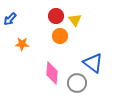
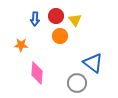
blue arrow: moved 25 px right; rotated 40 degrees counterclockwise
orange star: moved 1 px left, 1 px down
pink diamond: moved 15 px left
